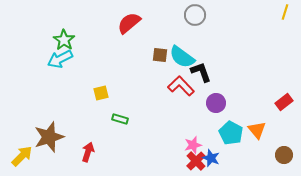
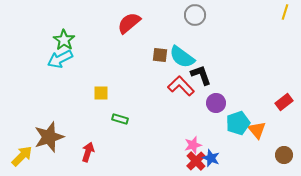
black L-shape: moved 3 px down
yellow square: rotated 14 degrees clockwise
cyan pentagon: moved 7 px right, 10 px up; rotated 25 degrees clockwise
